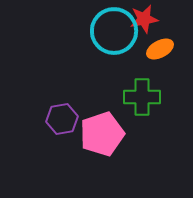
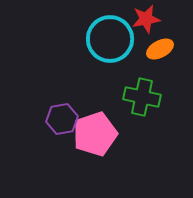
red star: moved 2 px right
cyan circle: moved 4 px left, 8 px down
green cross: rotated 12 degrees clockwise
pink pentagon: moved 7 px left
